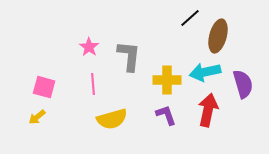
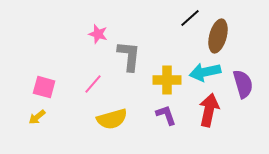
pink star: moved 9 px right, 13 px up; rotated 18 degrees counterclockwise
pink line: rotated 45 degrees clockwise
red arrow: moved 1 px right
